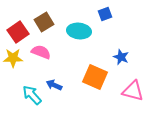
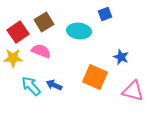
pink semicircle: moved 1 px up
cyan arrow: moved 1 px left, 9 px up
